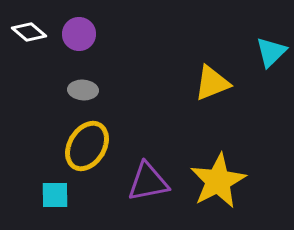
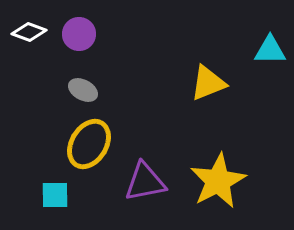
white diamond: rotated 20 degrees counterclockwise
cyan triangle: moved 1 px left, 2 px up; rotated 44 degrees clockwise
yellow triangle: moved 4 px left
gray ellipse: rotated 24 degrees clockwise
yellow ellipse: moved 2 px right, 2 px up
purple triangle: moved 3 px left
